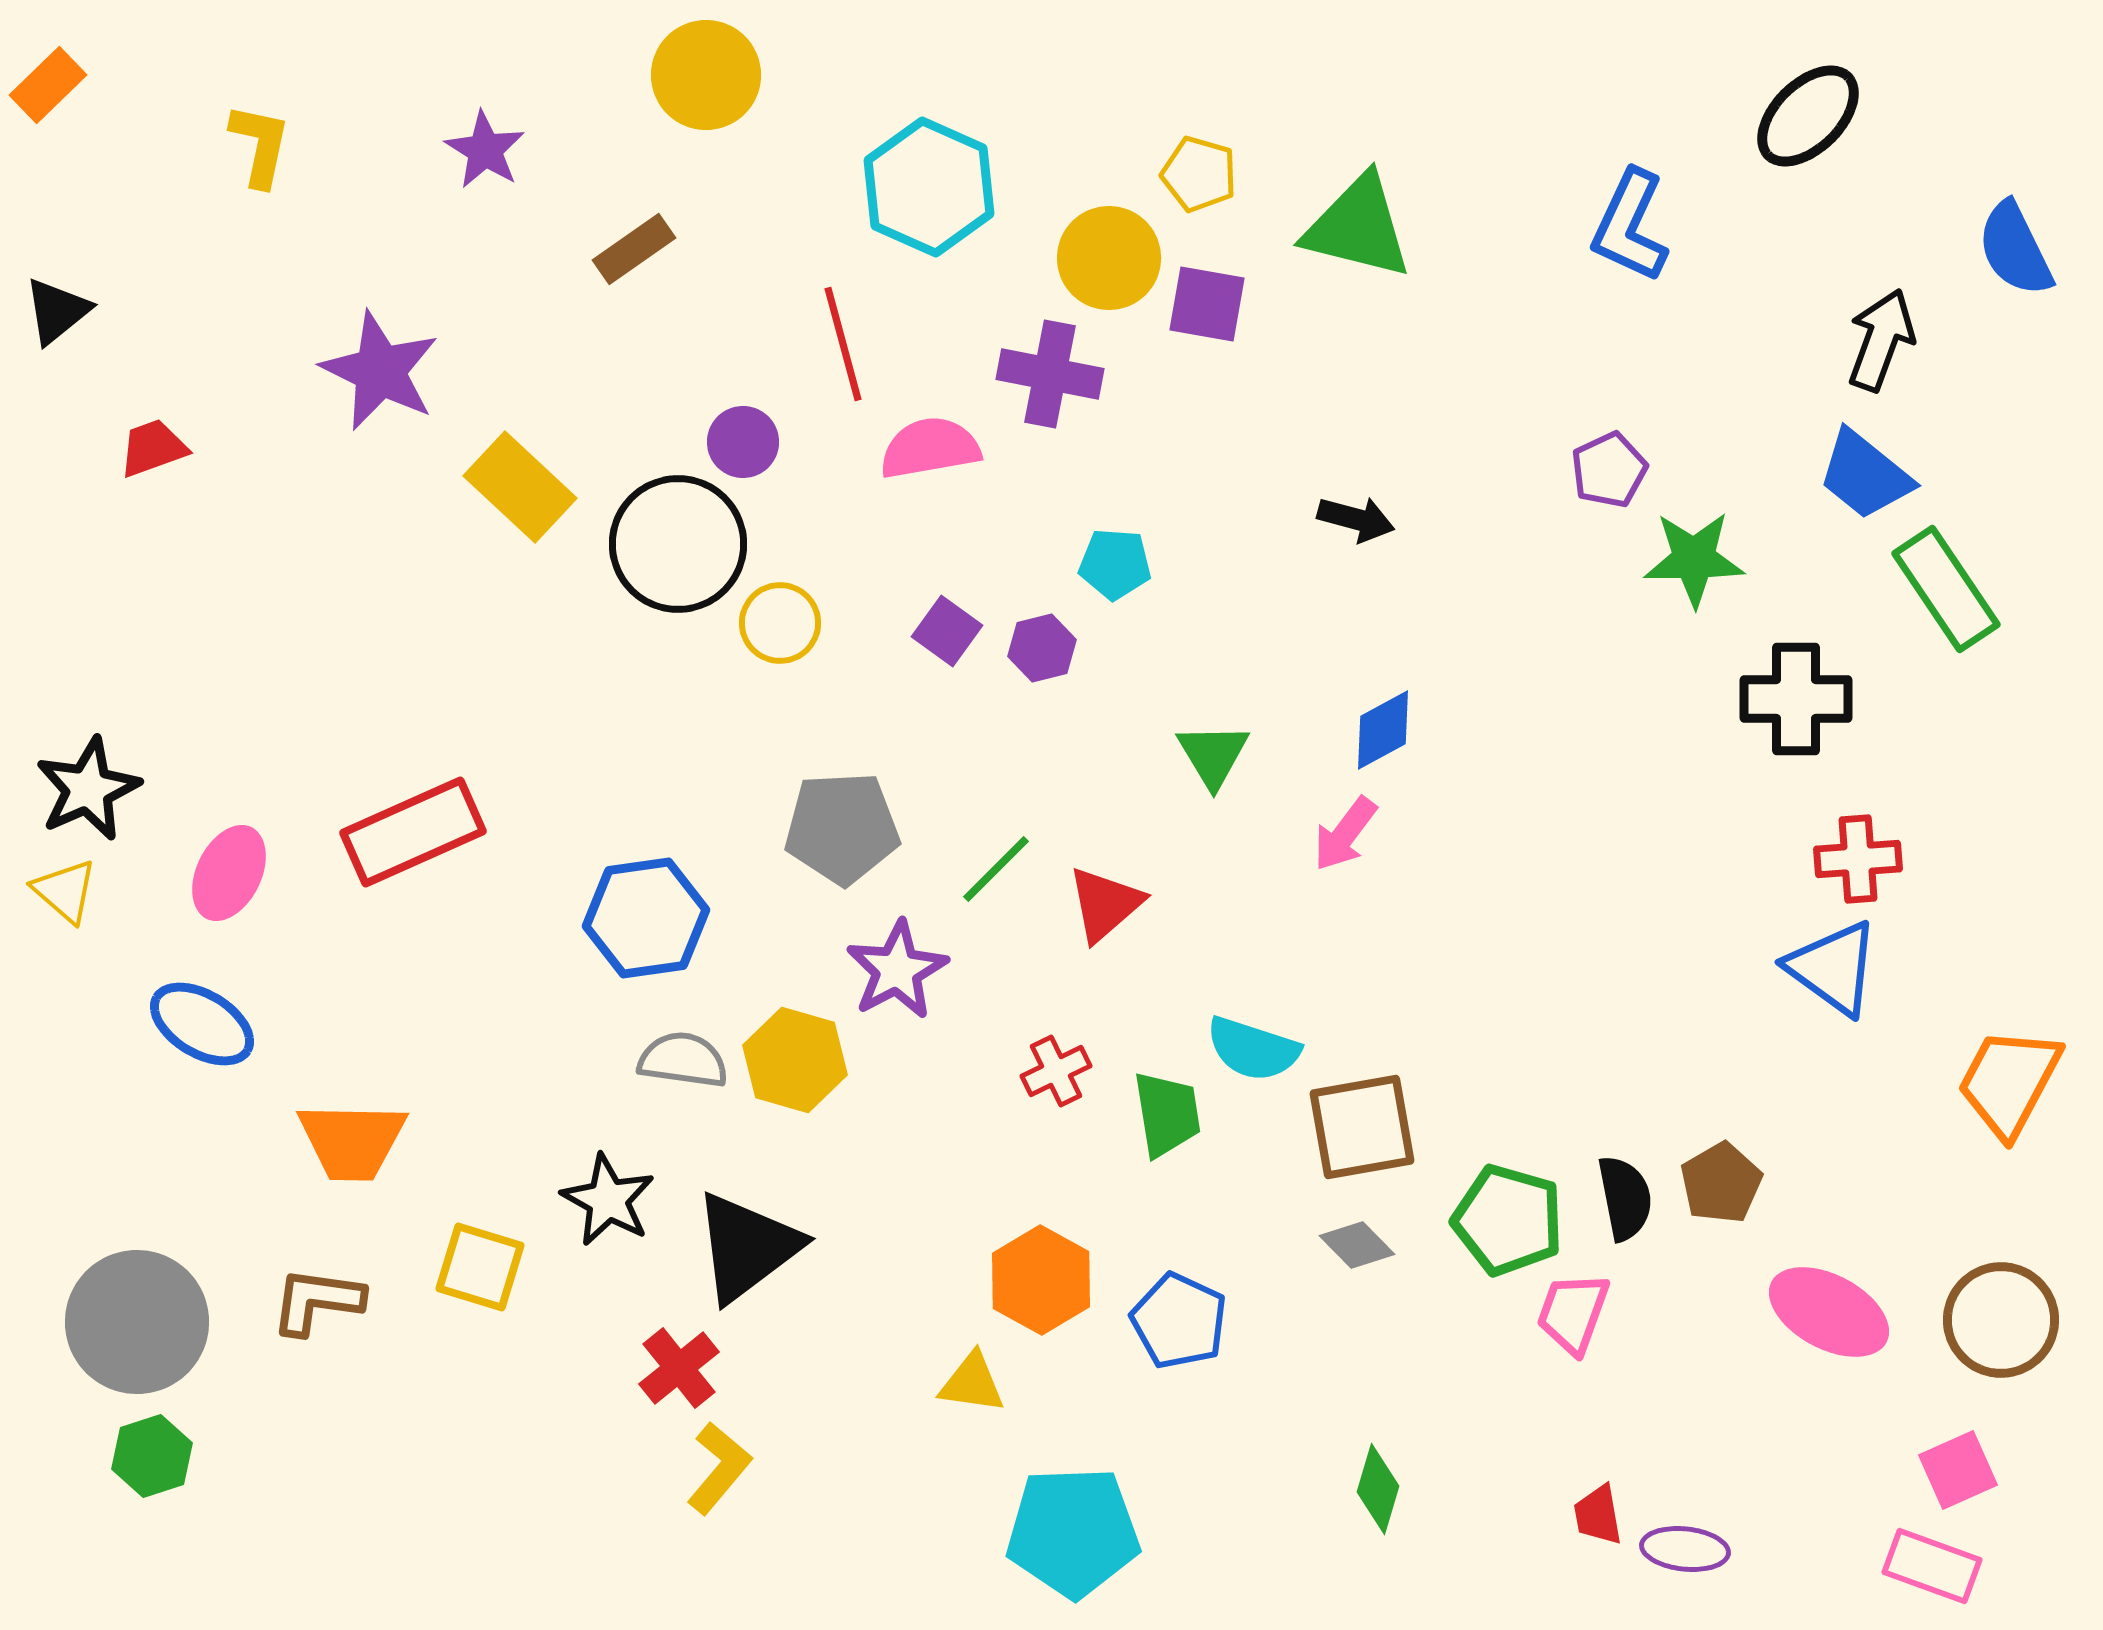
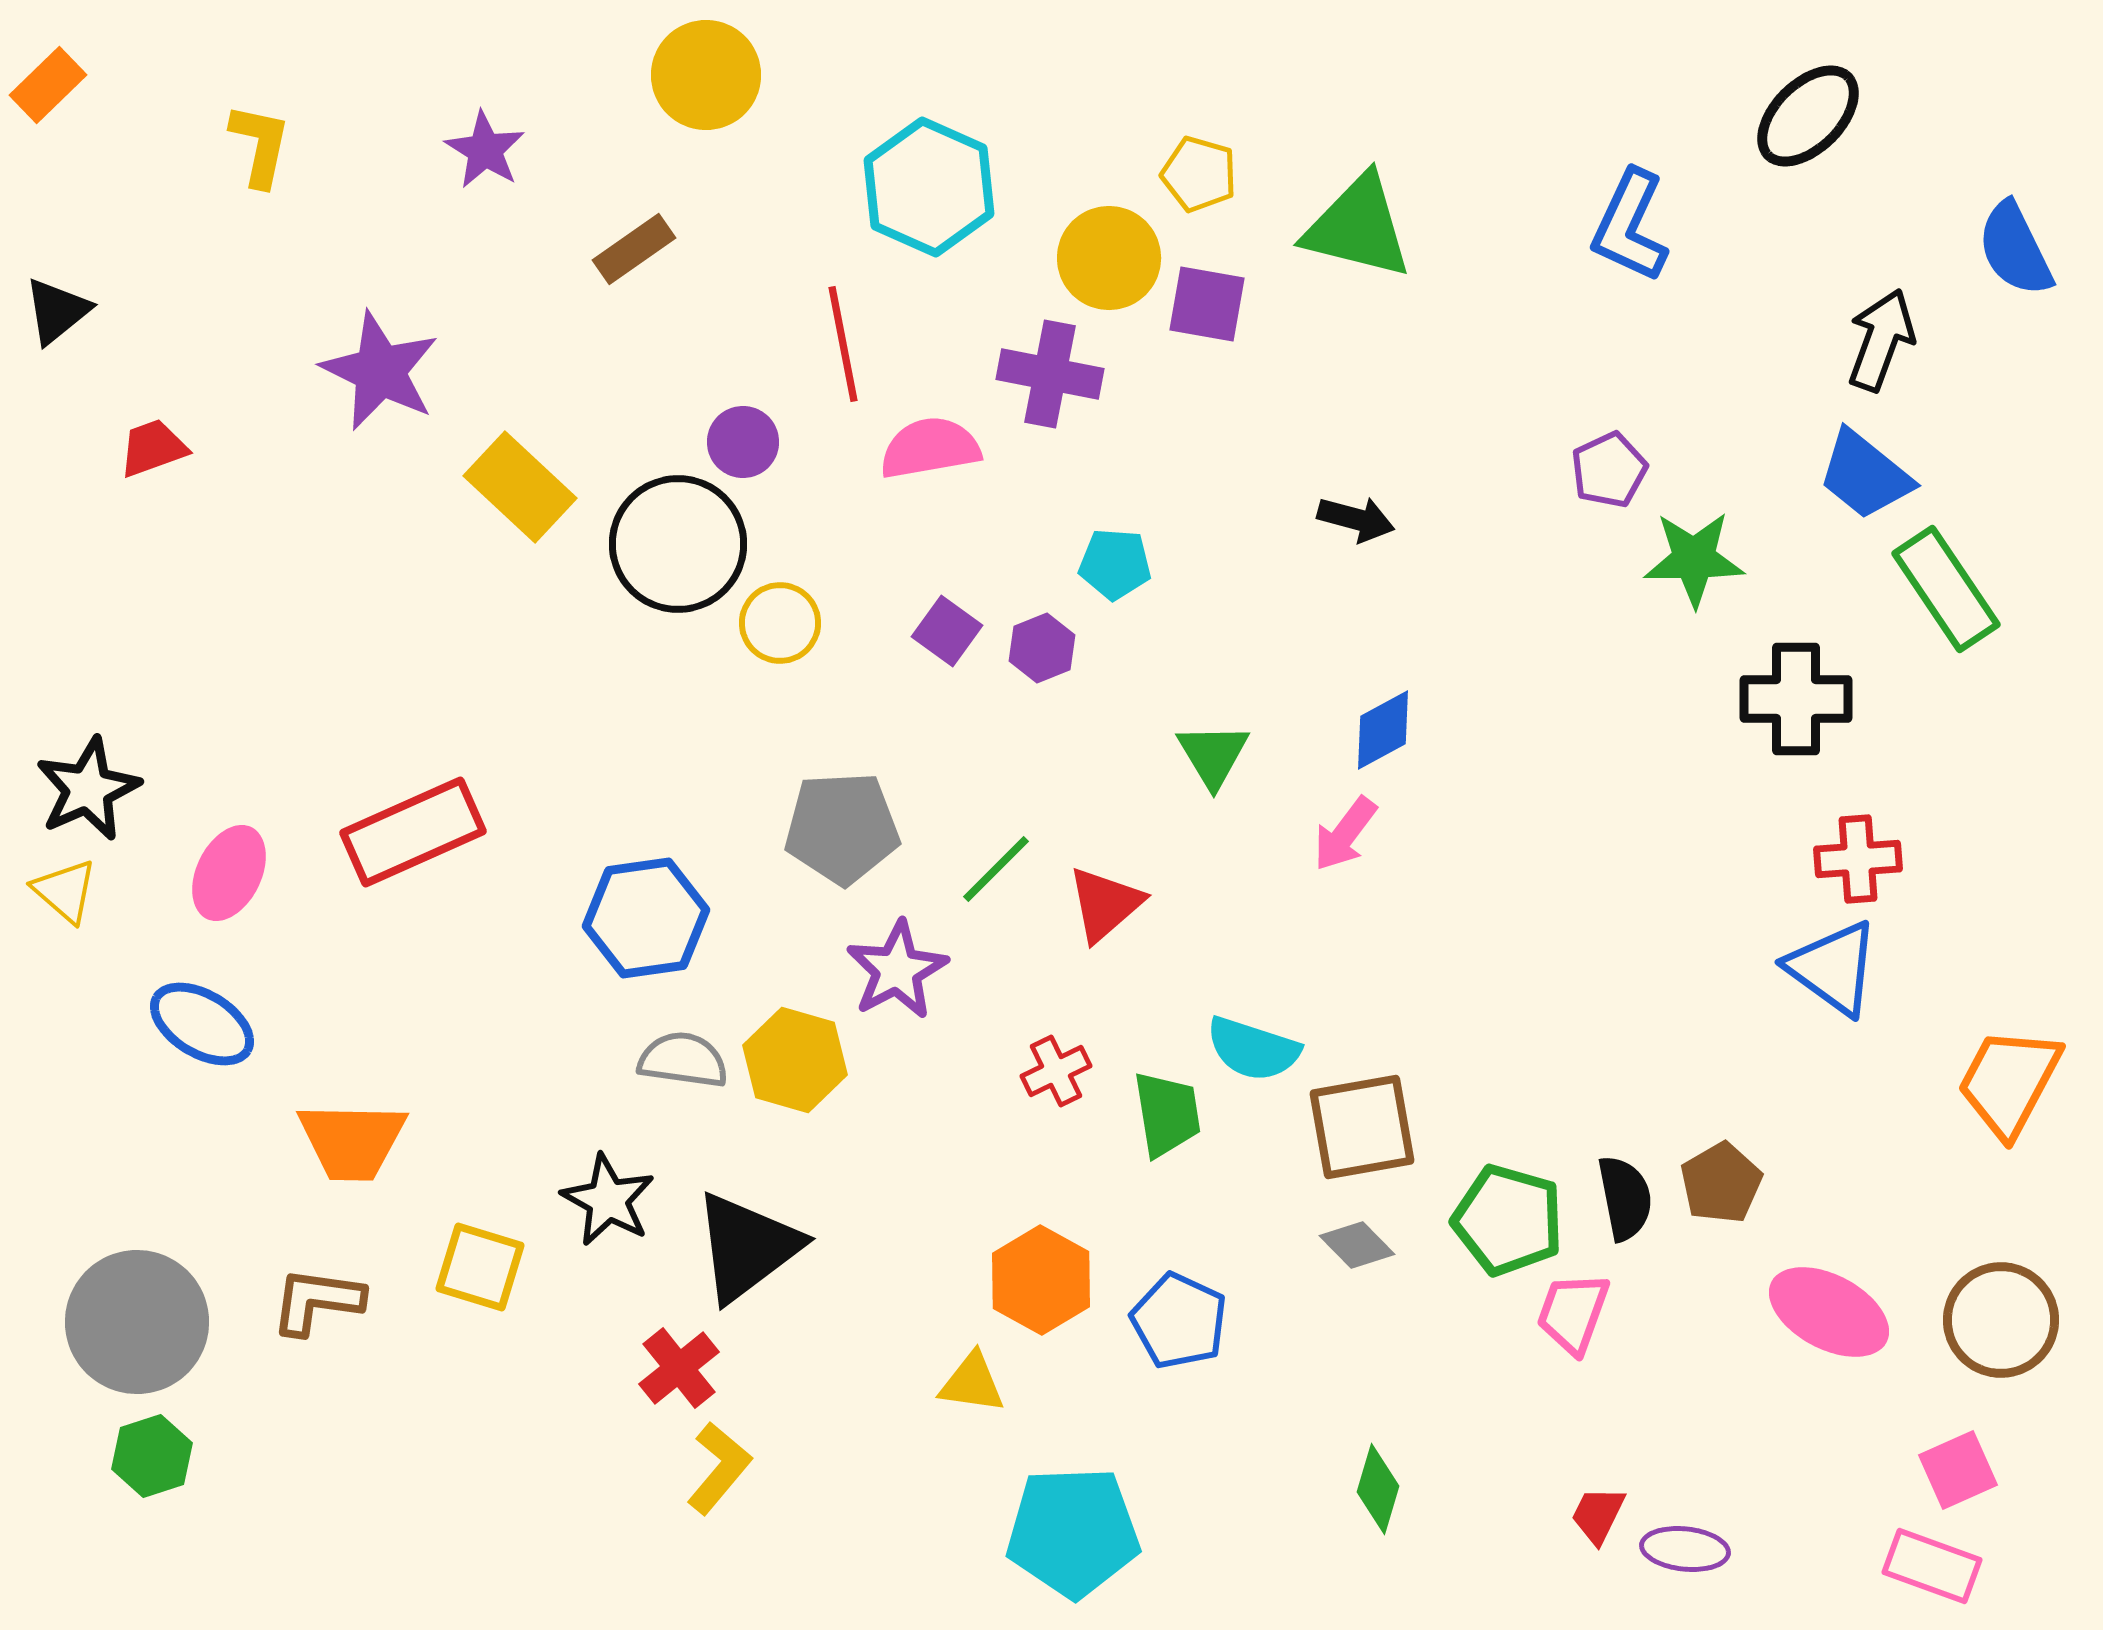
red line at (843, 344): rotated 4 degrees clockwise
purple hexagon at (1042, 648): rotated 8 degrees counterclockwise
red trapezoid at (1598, 1515): rotated 36 degrees clockwise
